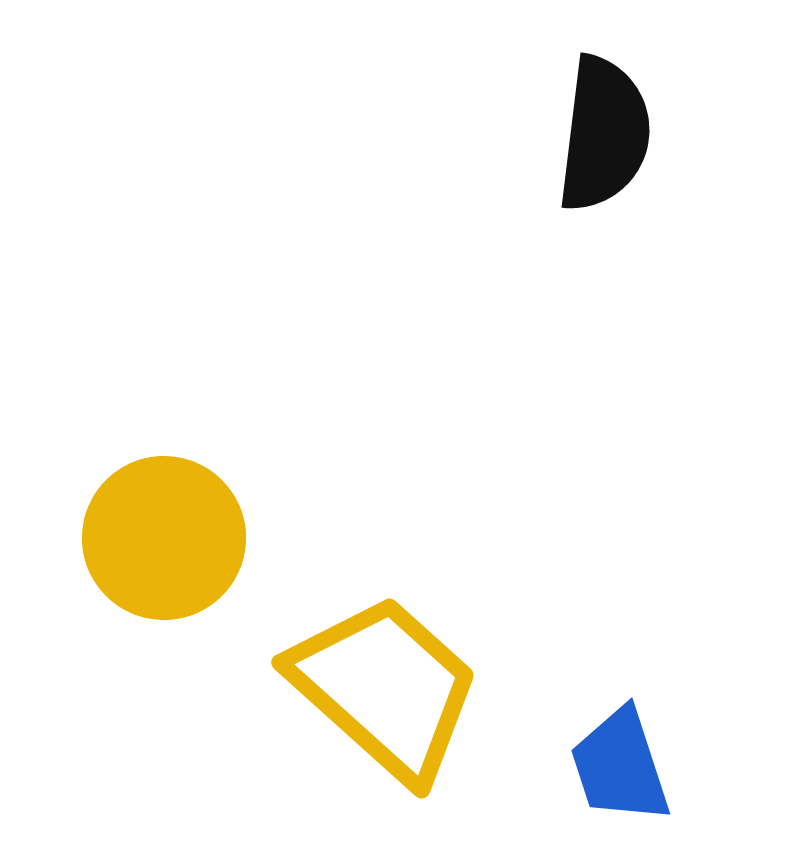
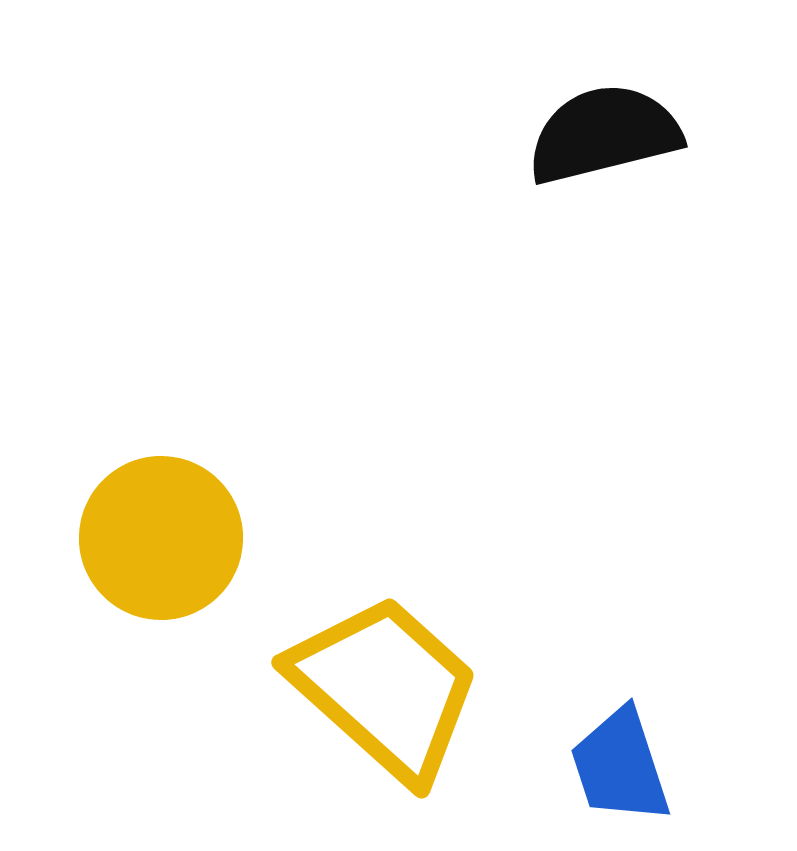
black semicircle: rotated 111 degrees counterclockwise
yellow circle: moved 3 px left
